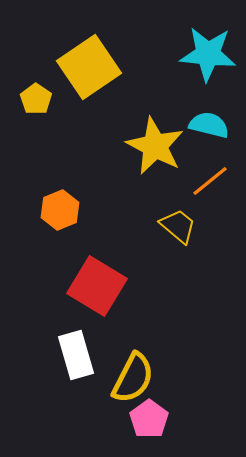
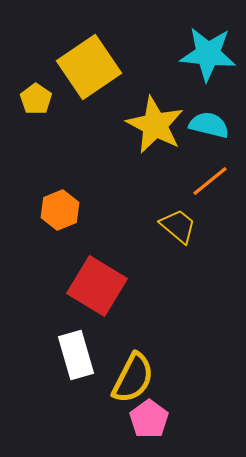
yellow star: moved 21 px up
